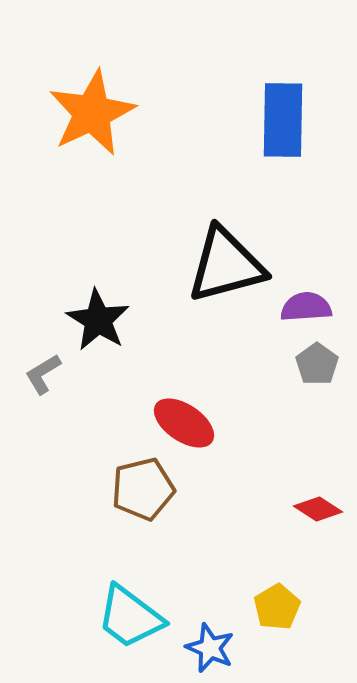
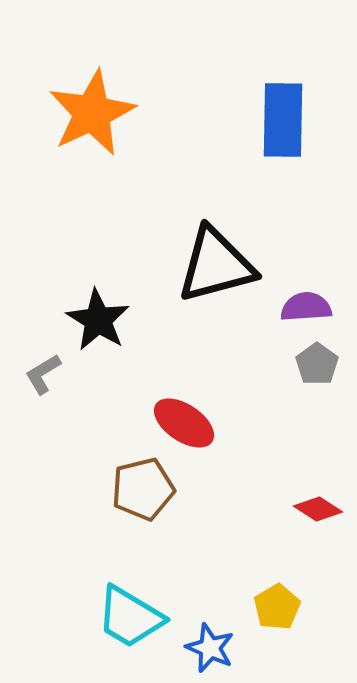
black triangle: moved 10 px left
cyan trapezoid: rotated 6 degrees counterclockwise
